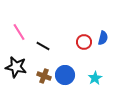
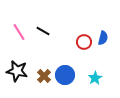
black line: moved 15 px up
black star: moved 1 px right, 4 px down
brown cross: rotated 24 degrees clockwise
